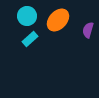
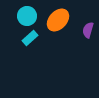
cyan rectangle: moved 1 px up
